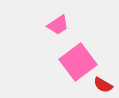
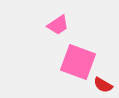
pink square: rotated 33 degrees counterclockwise
